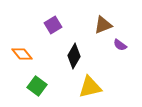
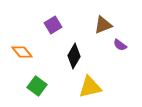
orange diamond: moved 2 px up
